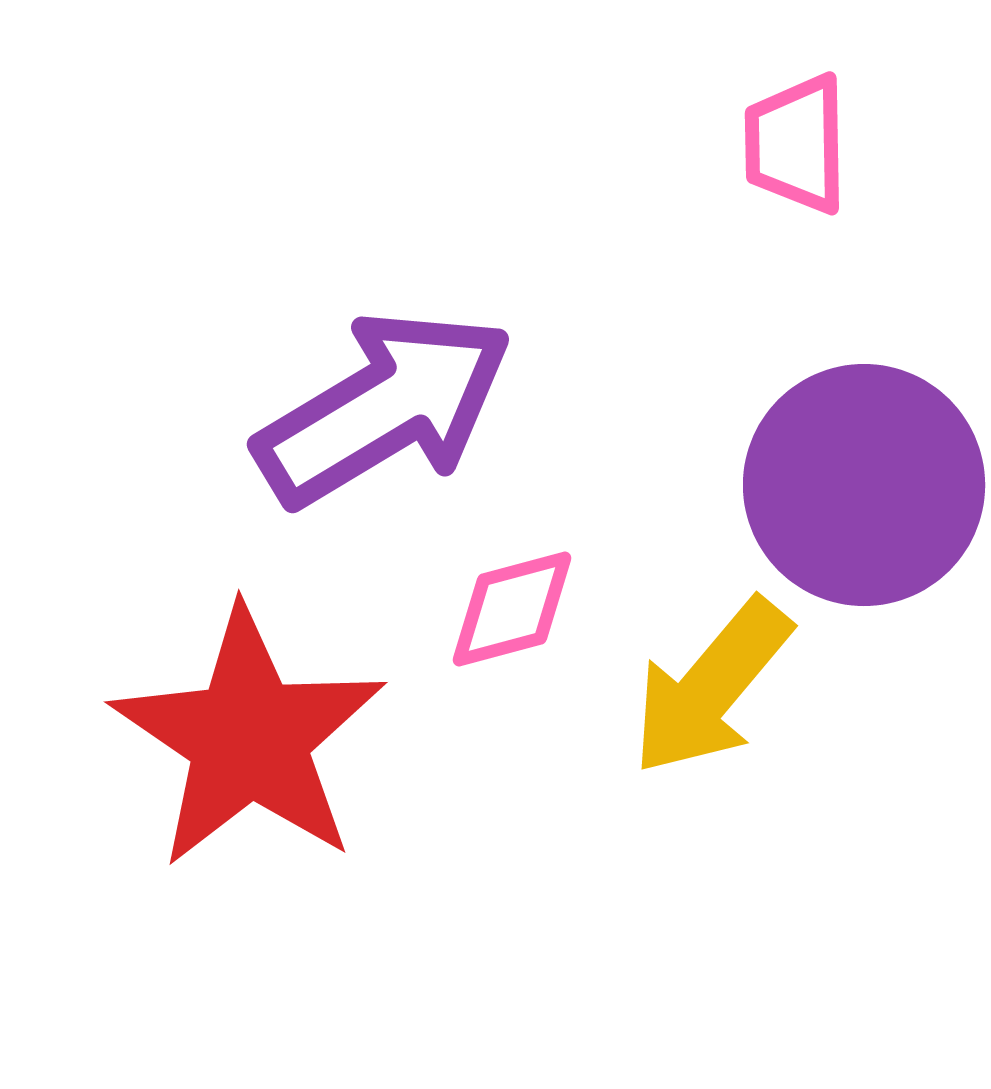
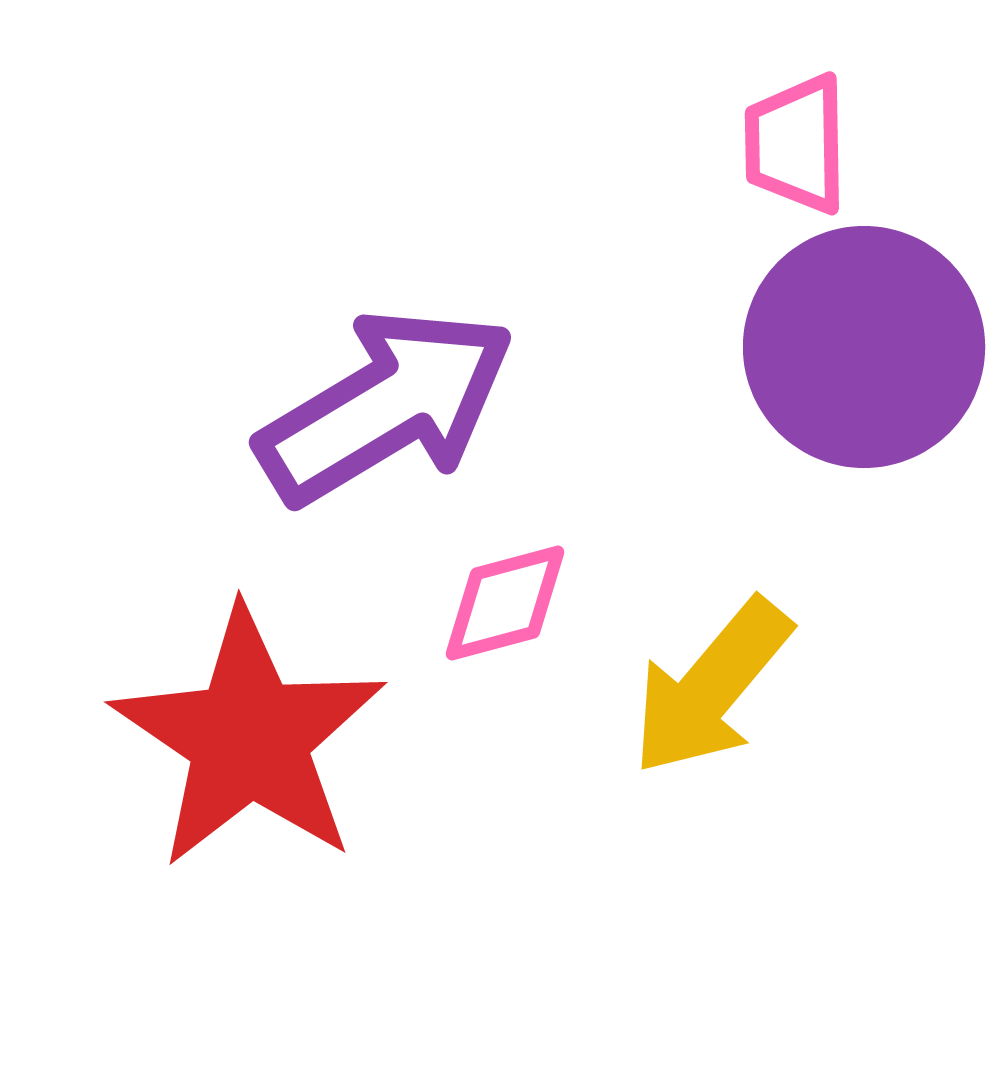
purple arrow: moved 2 px right, 2 px up
purple circle: moved 138 px up
pink diamond: moved 7 px left, 6 px up
